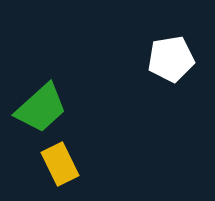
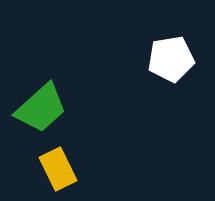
yellow rectangle: moved 2 px left, 5 px down
